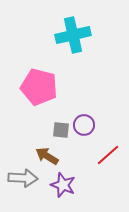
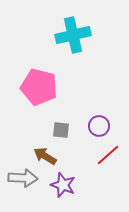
purple circle: moved 15 px right, 1 px down
brown arrow: moved 2 px left
